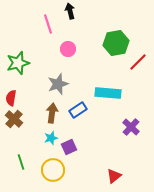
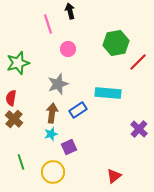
purple cross: moved 8 px right, 2 px down
cyan star: moved 4 px up
yellow circle: moved 2 px down
